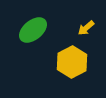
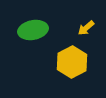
green ellipse: rotated 28 degrees clockwise
